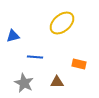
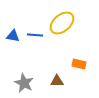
blue triangle: rotated 24 degrees clockwise
blue line: moved 22 px up
brown triangle: moved 1 px up
